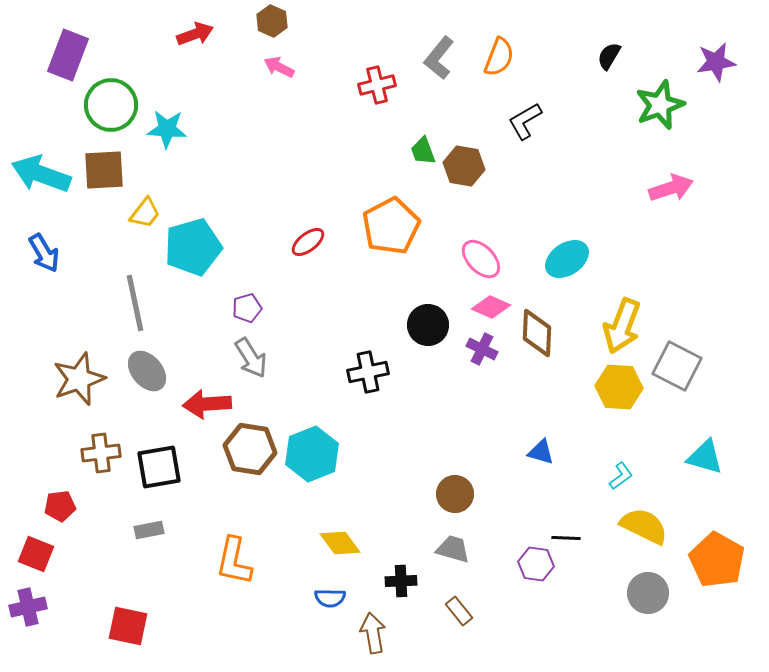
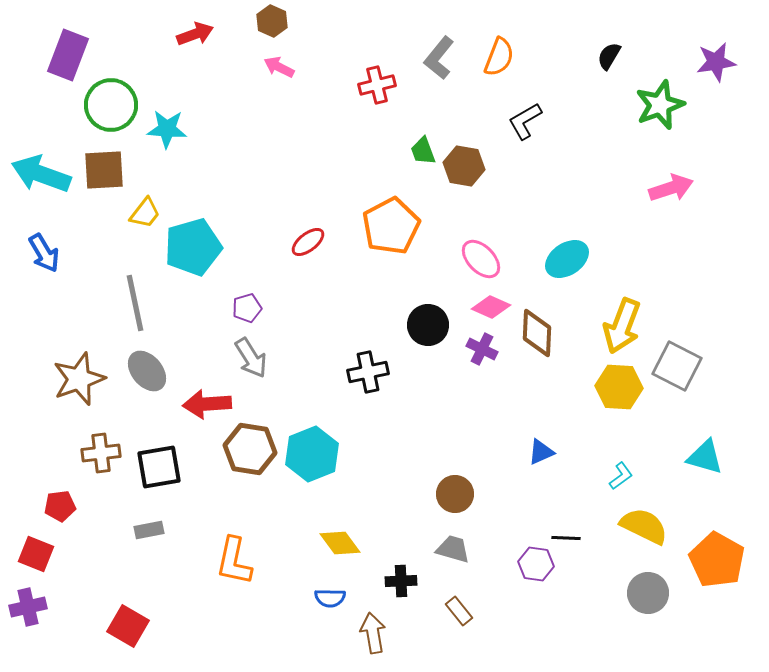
blue triangle at (541, 452): rotated 40 degrees counterclockwise
red square at (128, 626): rotated 18 degrees clockwise
